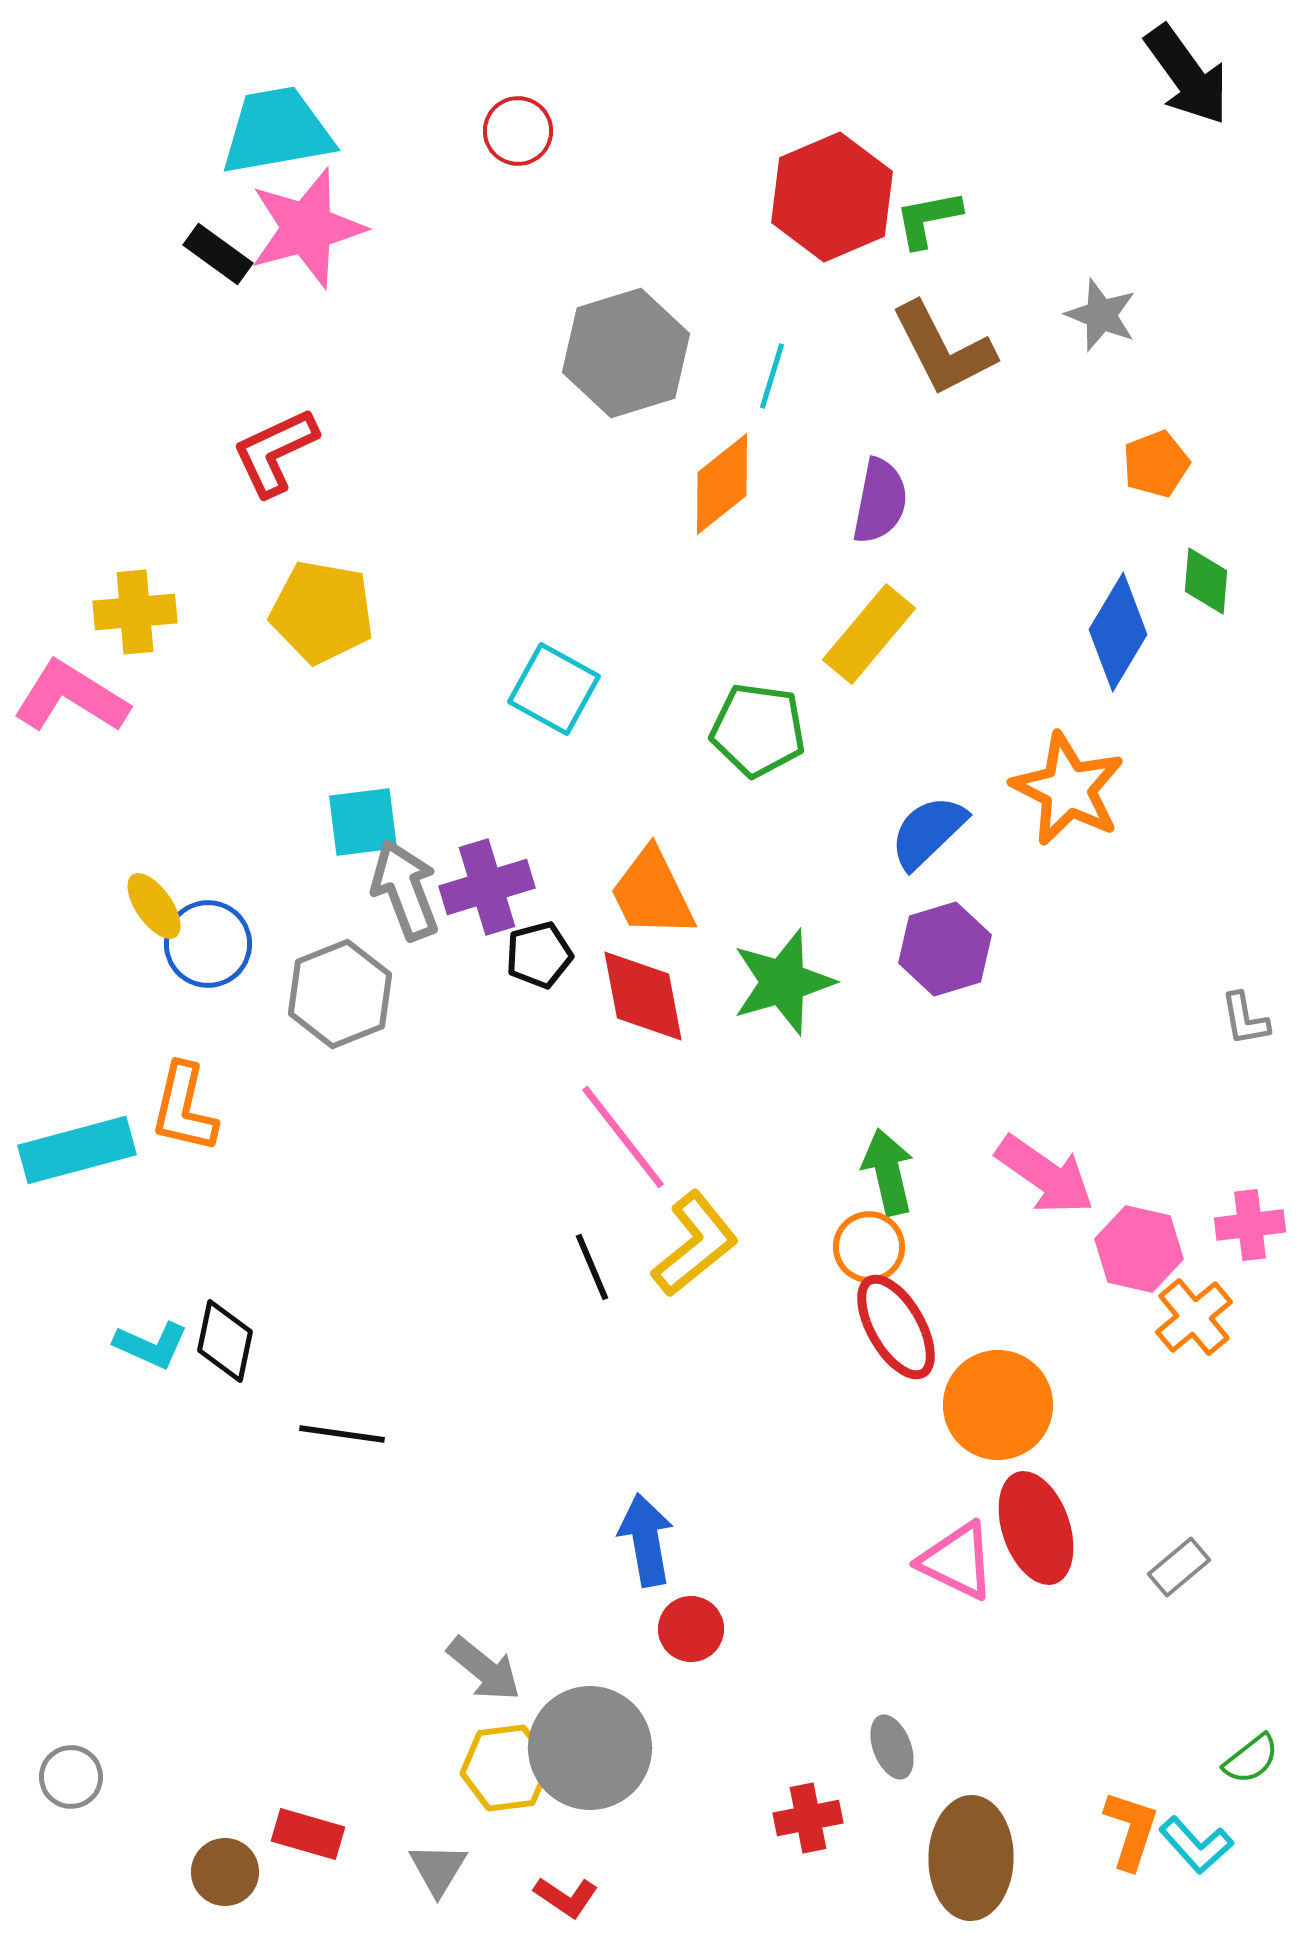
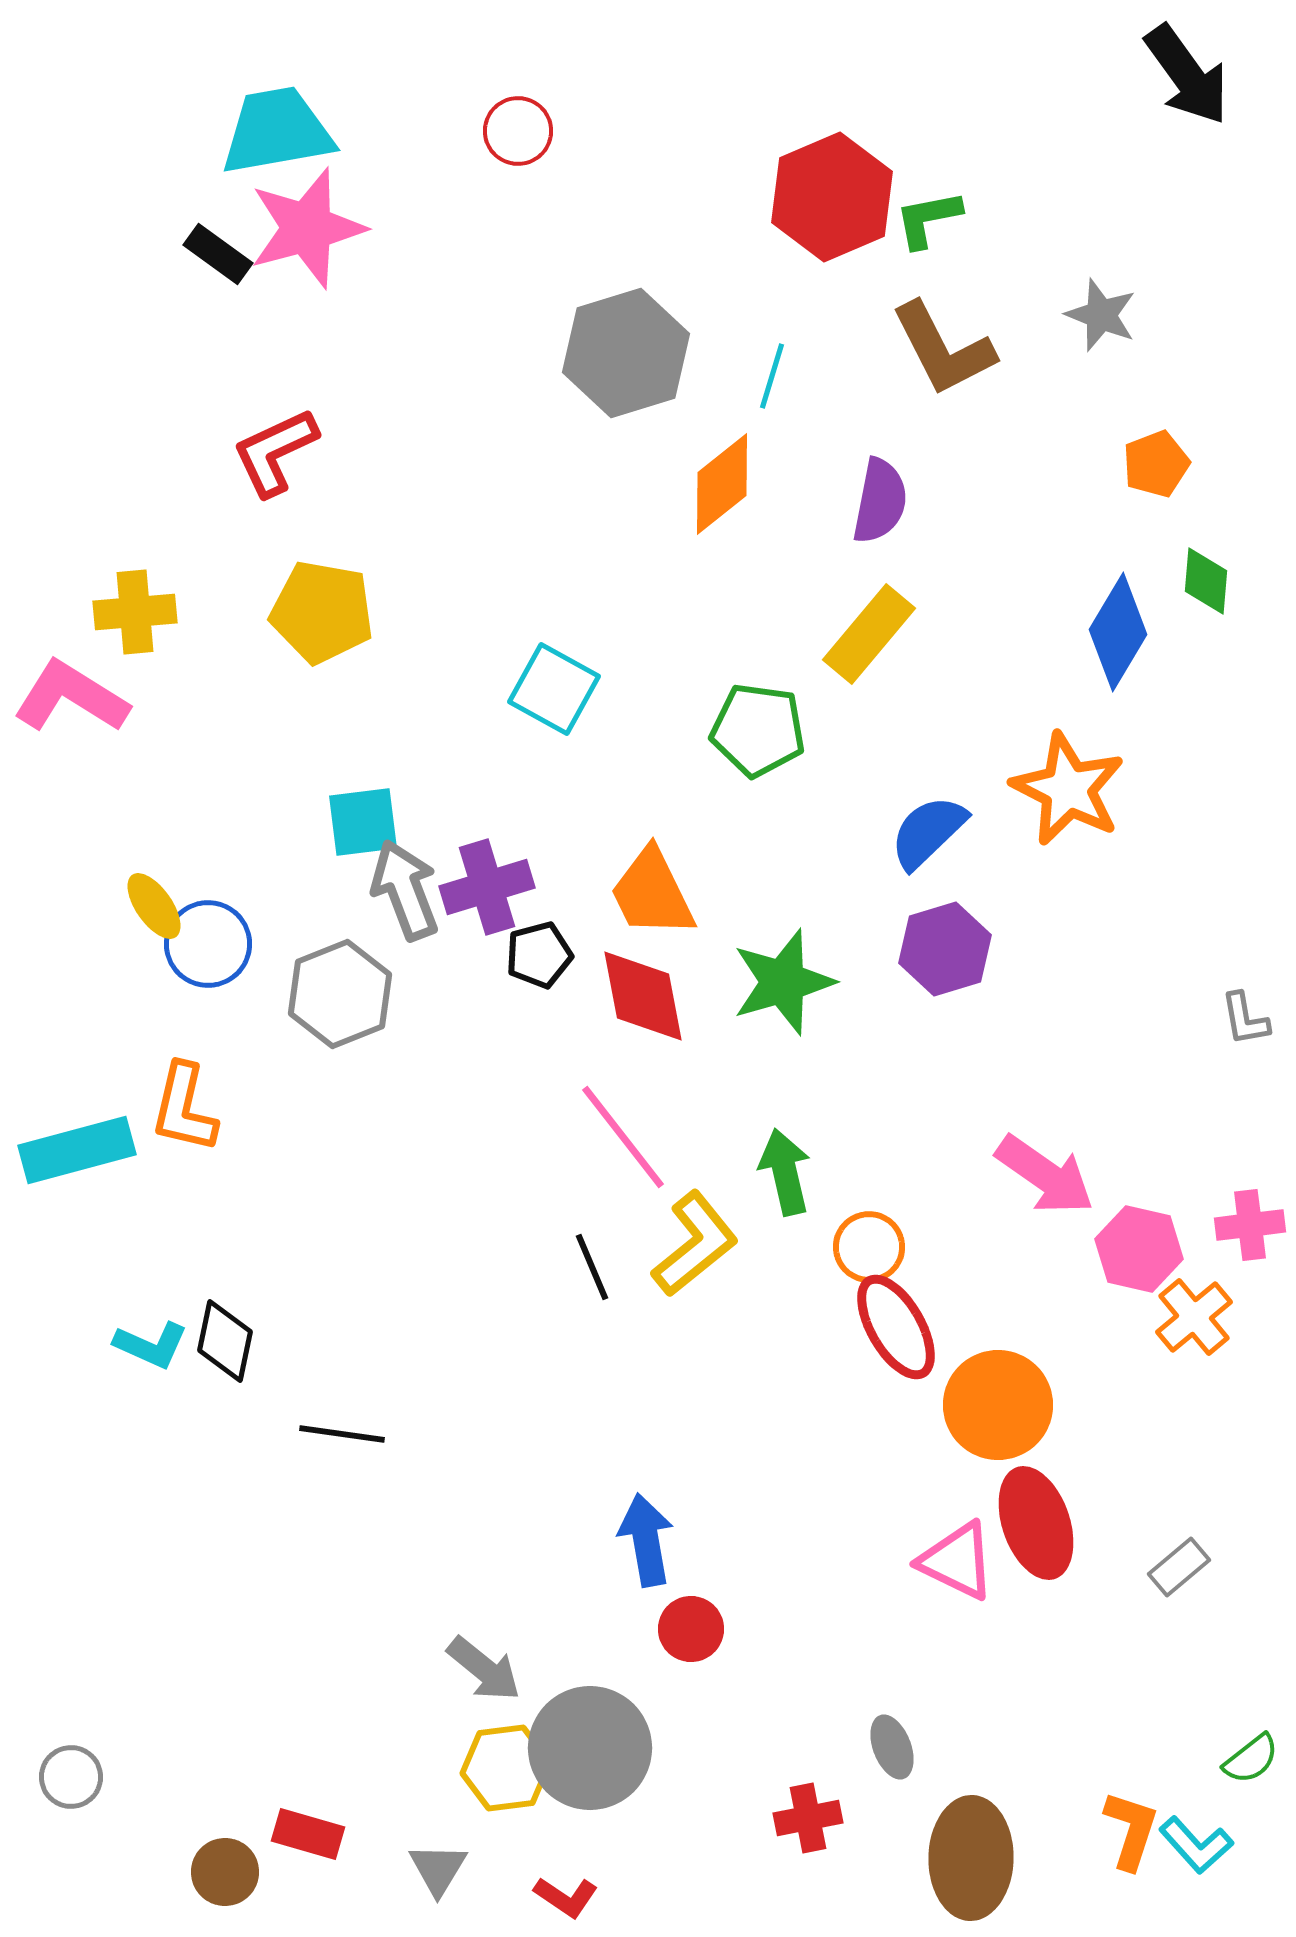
green arrow at (888, 1172): moved 103 px left
red ellipse at (1036, 1528): moved 5 px up
